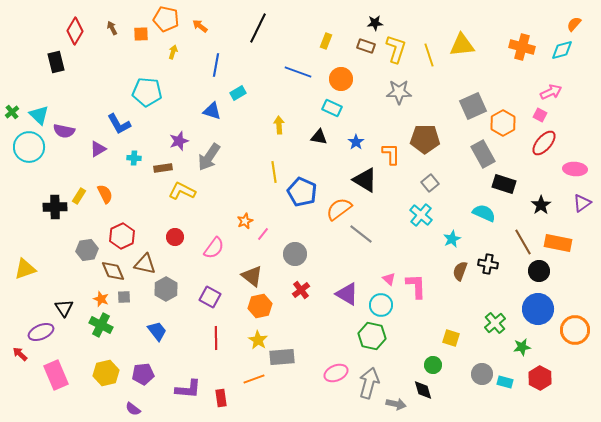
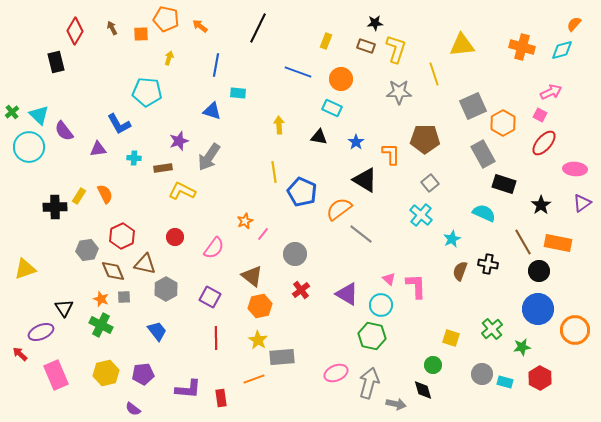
yellow arrow at (173, 52): moved 4 px left, 6 px down
yellow line at (429, 55): moved 5 px right, 19 px down
cyan rectangle at (238, 93): rotated 35 degrees clockwise
purple semicircle at (64, 131): rotated 40 degrees clockwise
purple triangle at (98, 149): rotated 24 degrees clockwise
green cross at (495, 323): moved 3 px left, 6 px down
